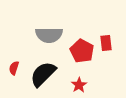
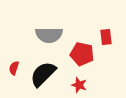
red rectangle: moved 6 px up
red pentagon: moved 3 px down; rotated 15 degrees counterclockwise
red star: rotated 21 degrees counterclockwise
